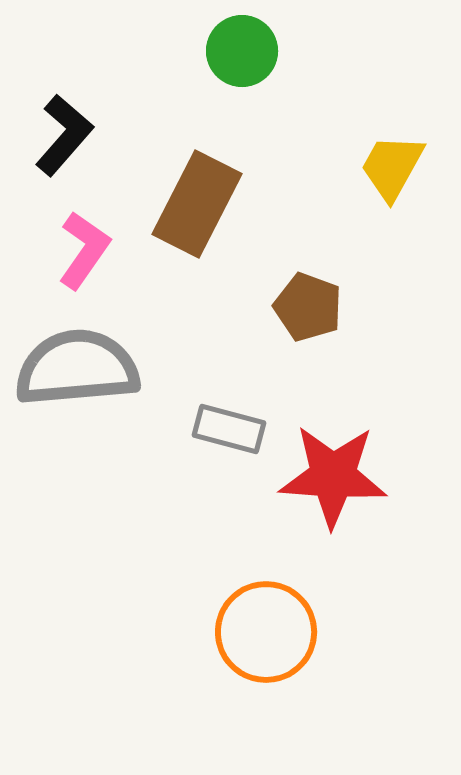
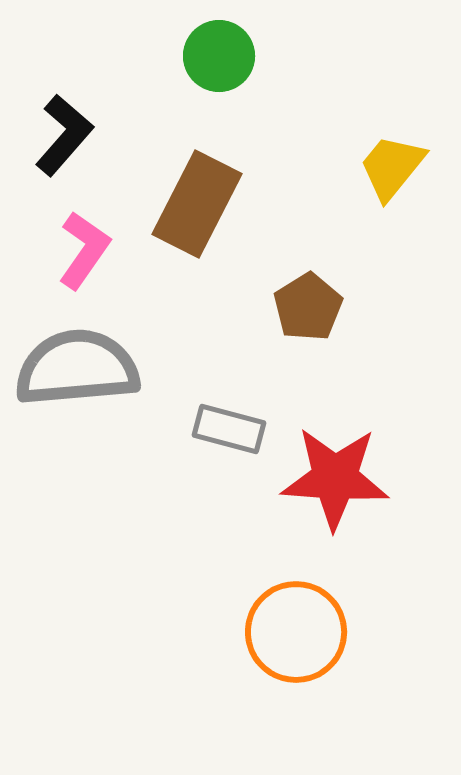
green circle: moved 23 px left, 5 px down
yellow trapezoid: rotated 10 degrees clockwise
brown pentagon: rotated 20 degrees clockwise
red star: moved 2 px right, 2 px down
orange circle: moved 30 px right
